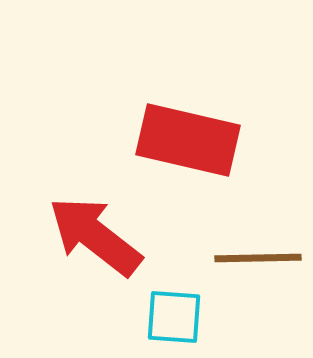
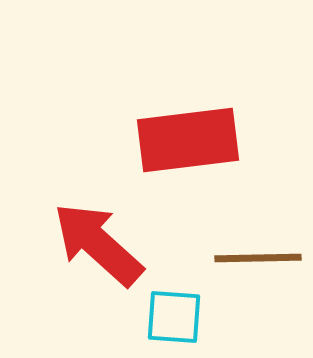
red rectangle: rotated 20 degrees counterclockwise
red arrow: moved 3 px right, 8 px down; rotated 4 degrees clockwise
